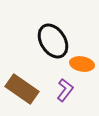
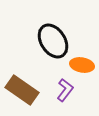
orange ellipse: moved 1 px down
brown rectangle: moved 1 px down
